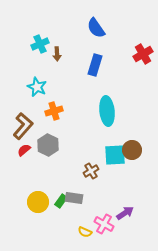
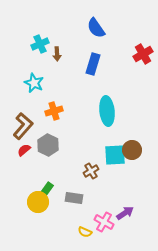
blue rectangle: moved 2 px left, 1 px up
cyan star: moved 3 px left, 4 px up
green rectangle: moved 14 px left, 12 px up
pink cross: moved 2 px up
